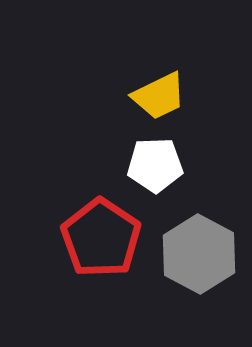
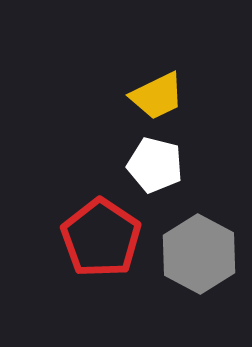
yellow trapezoid: moved 2 px left
white pentagon: rotated 16 degrees clockwise
